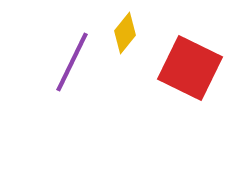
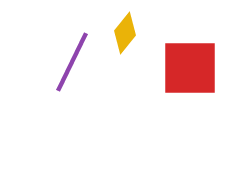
red square: rotated 26 degrees counterclockwise
